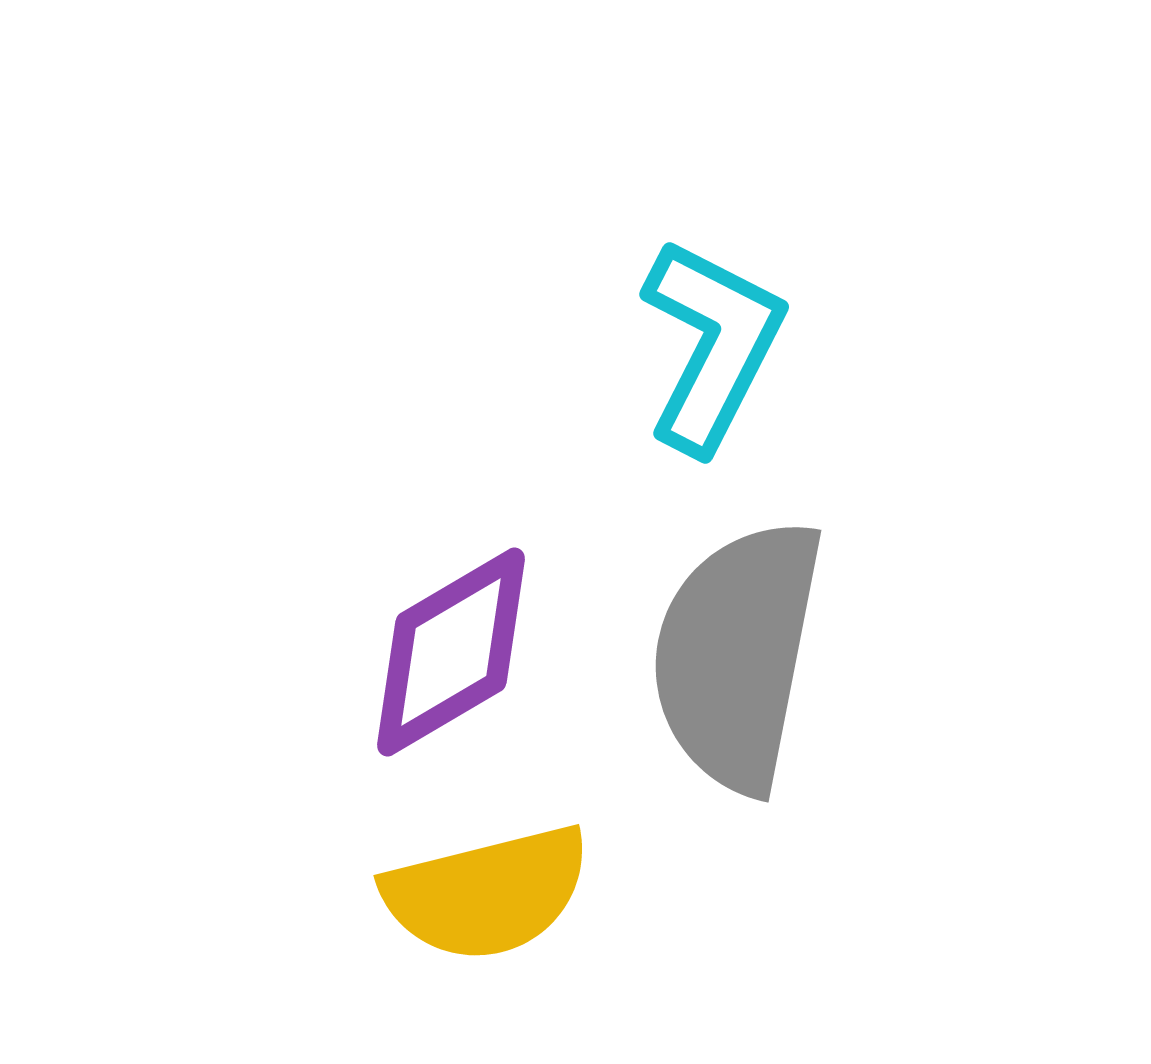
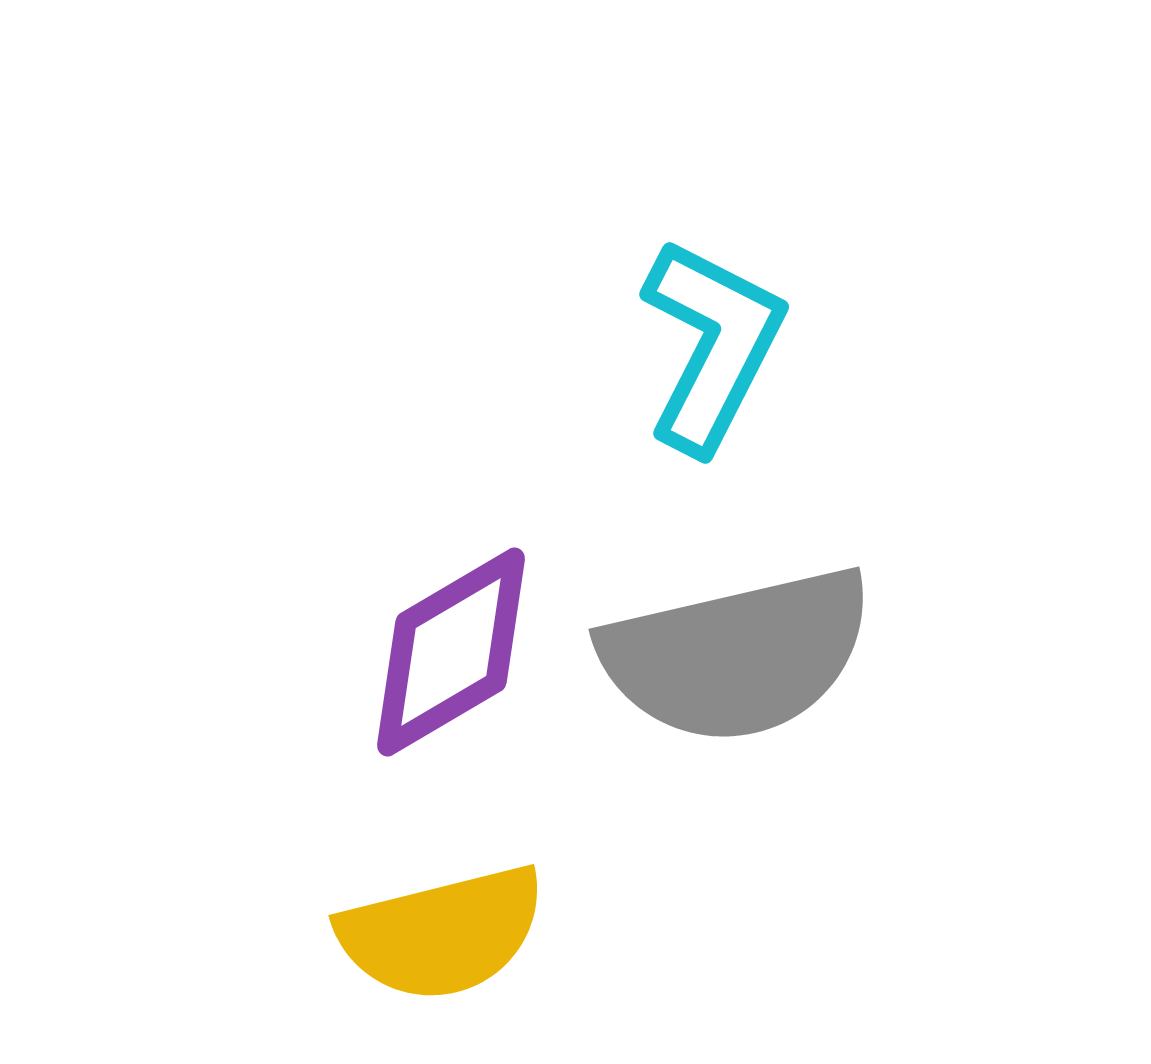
gray semicircle: rotated 114 degrees counterclockwise
yellow semicircle: moved 45 px left, 40 px down
